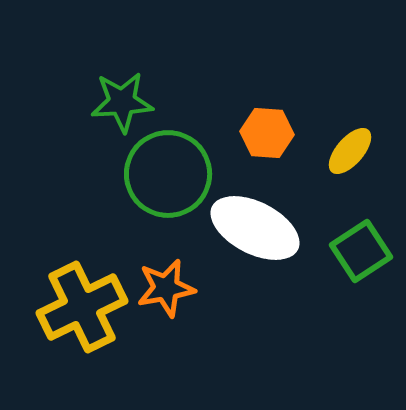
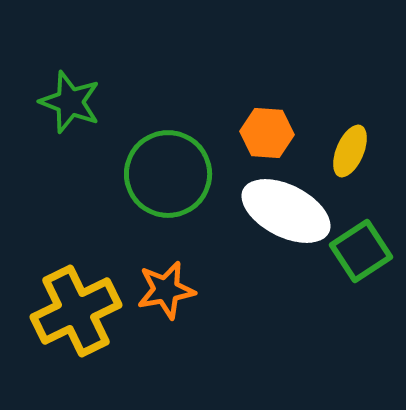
green star: moved 52 px left; rotated 24 degrees clockwise
yellow ellipse: rotated 18 degrees counterclockwise
white ellipse: moved 31 px right, 17 px up
orange star: moved 2 px down
yellow cross: moved 6 px left, 4 px down
